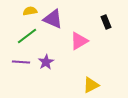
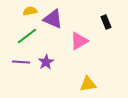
yellow triangle: moved 3 px left, 1 px up; rotated 18 degrees clockwise
